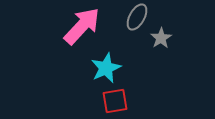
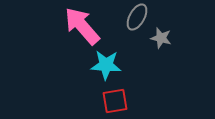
pink arrow: rotated 84 degrees counterclockwise
gray star: rotated 25 degrees counterclockwise
cyan star: moved 3 px up; rotated 28 degrees clockwise
